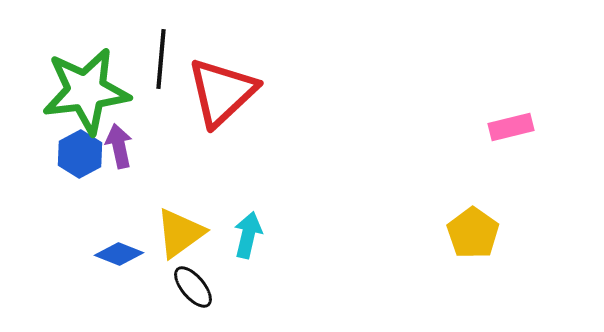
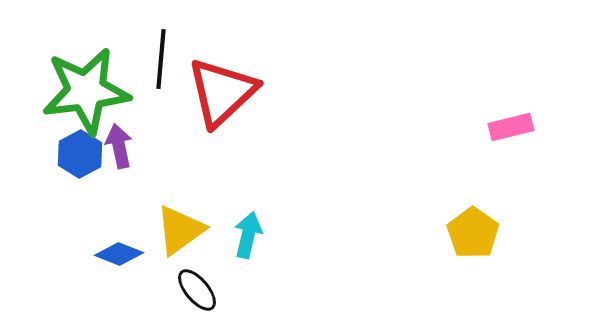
yellow triangle: moved 3 px up
black ellipse: moved 4 px right, 3 px down
